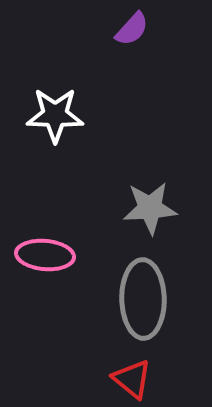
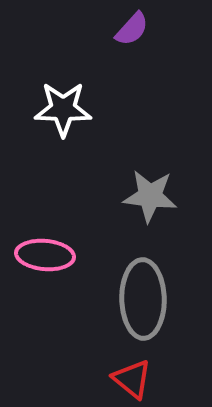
white star: moved 8 px right, 6 px up
gray star: moved 12 px up; rotated 10 degrees clockwise
